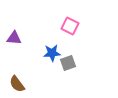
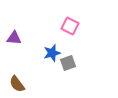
blue star: rotated 12 degrees counterclockwise
